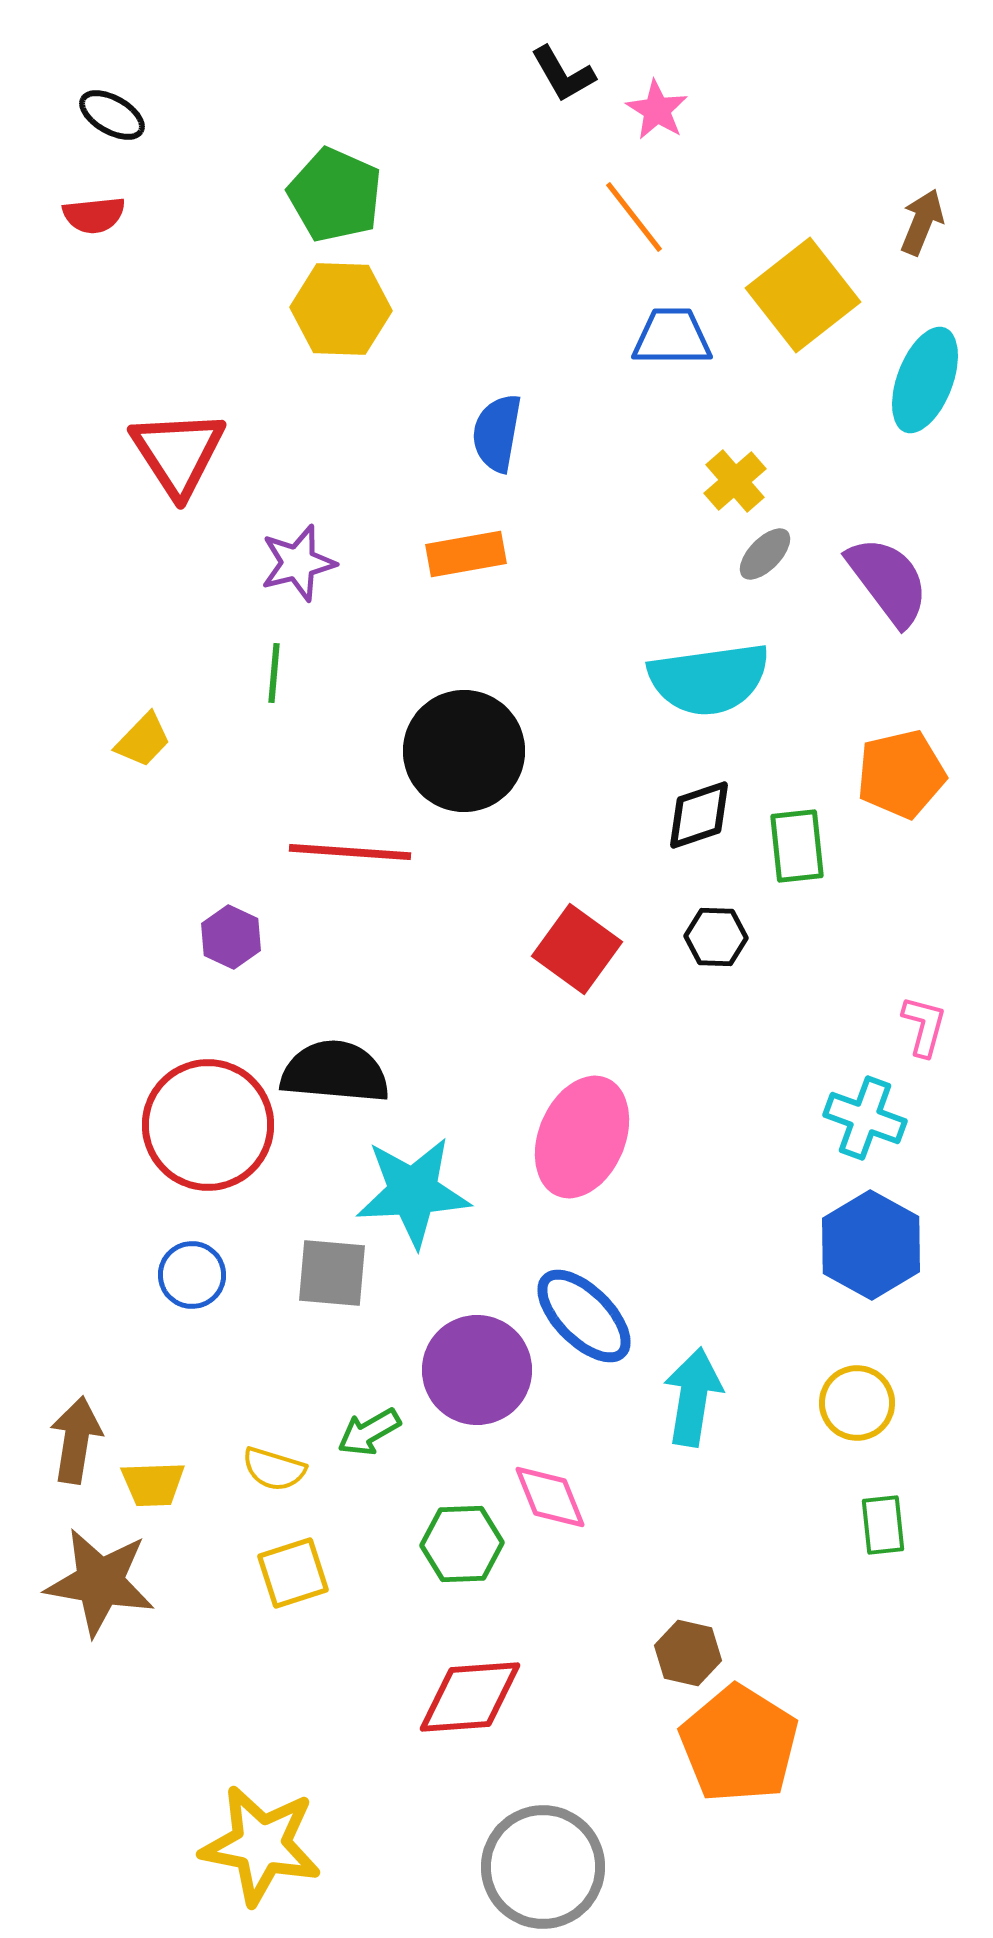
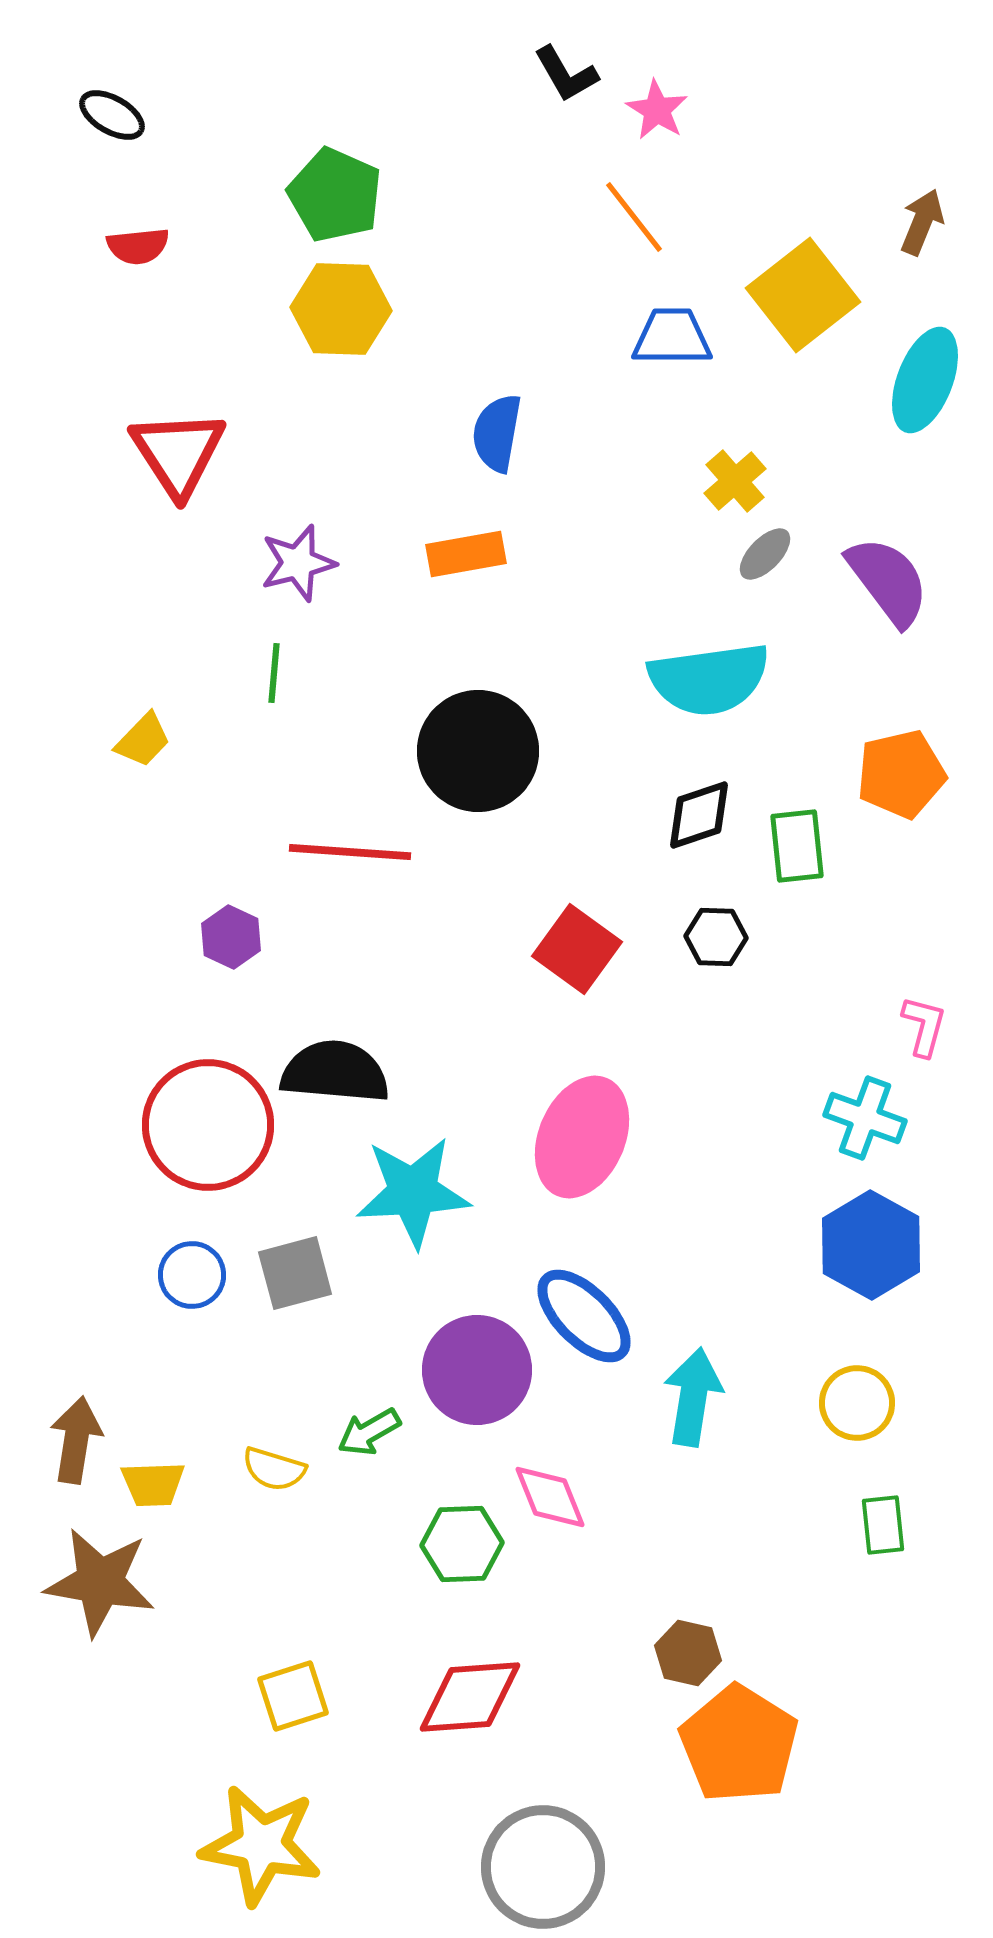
black L-shape at (563, 74): moved 3 px right
red semicircle at (94, 215): moved 44 px right, 31 px down
black circle at (464, 751): moved 14 px right
gray square at (332, 1273): moved 37 px left; rotated 20 degrees counterclockwise
yellow square at (293, 1573): moved 123 px down
